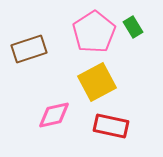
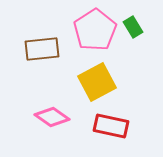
pink pentagon: moved 1 px right, 2 px up
brown rectangle: moved 13 px right; rotated 12 degrees clockwise
pink diamond: moved 2 px left, 2 px down; rotated 48 degrees clockwise
